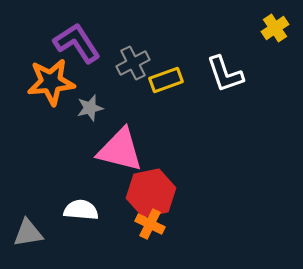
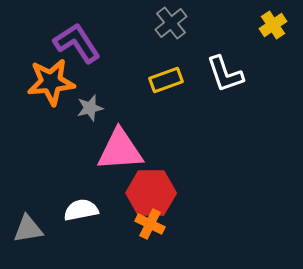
yellow cross: moved 2 px left, 3 px up
gray cross: moved 38 px right, 40 px up; rotated 12 degrees counterclockwise
pink triangle: rotated 18 degrees counterclockwise
red hexagon: rotated 12 degrees clockwise
white semicircle: rotated 16 degrees counterclockwise
gray triangle: moved 4 px up
